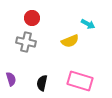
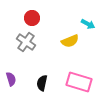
gray cross: rotated 24 degrees clockwise
pink rectangle: moved 1 px left, 1 px down
